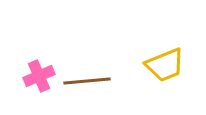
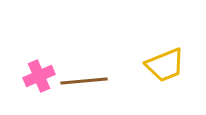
brown line: moved 3 px left
